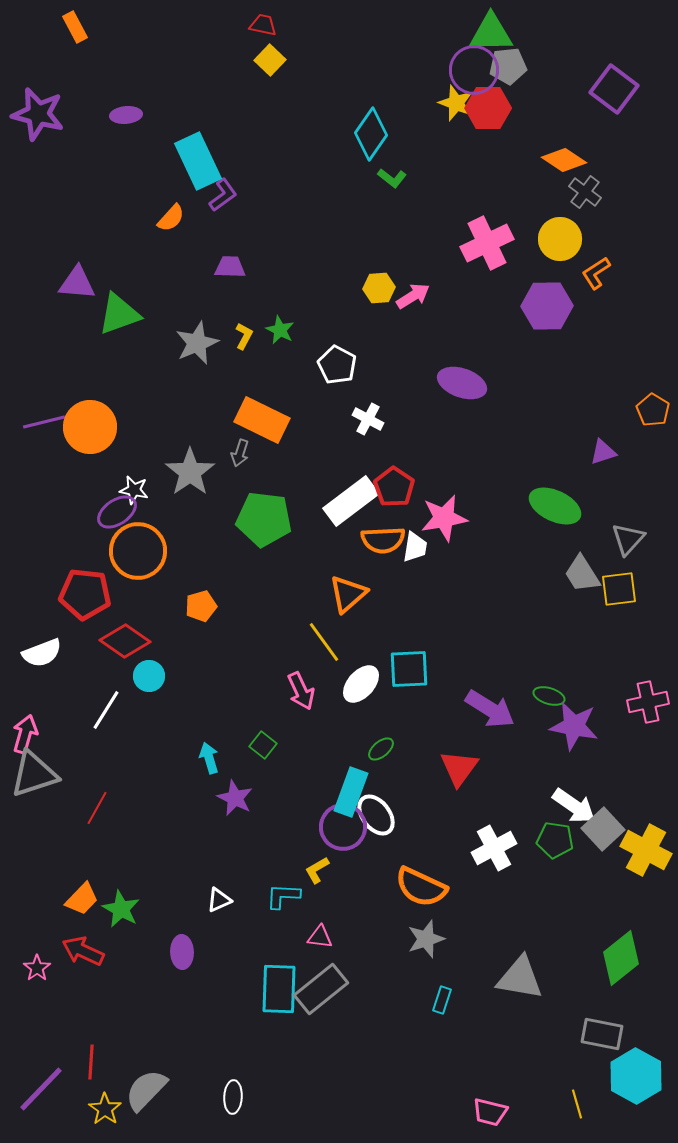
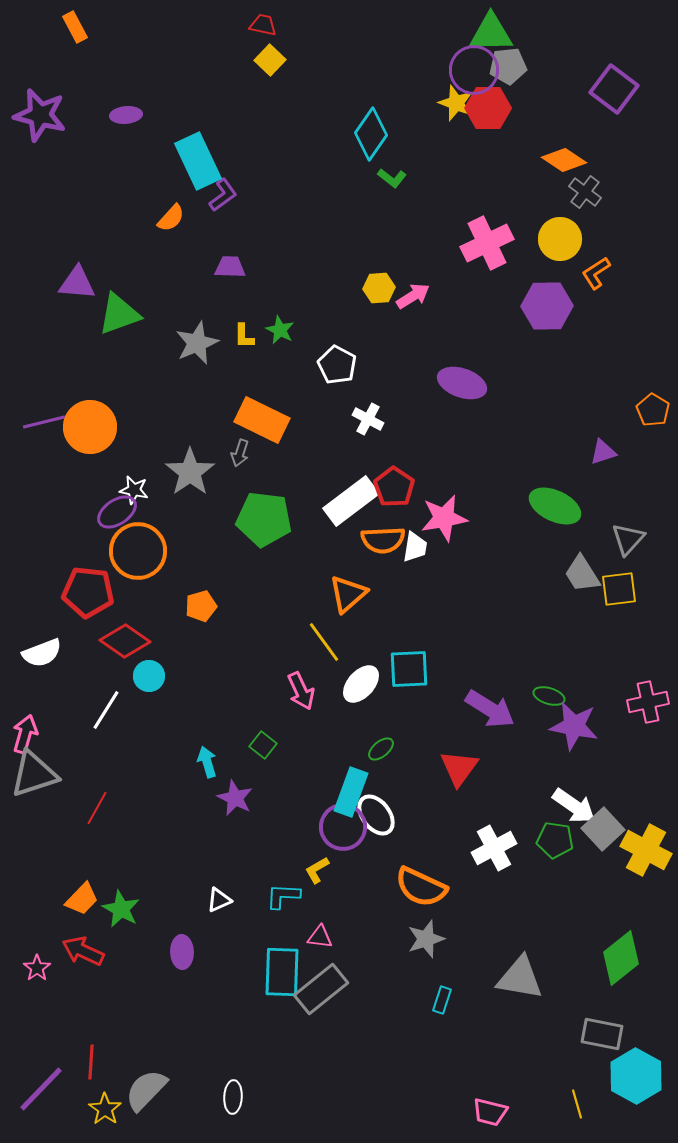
purple star at (38, 114): moved 2 px right, 1 px down
yellow L-shape at (244, 336): rotated 152 degrees clockwise
red pentagon at (85, 594): moved 3 px right, 2 px up
cyan arrow at (209, 758): moved 2 px left, 4 px down
cyan rectangle at (279, 989): moved 3 px right, 17 px up
